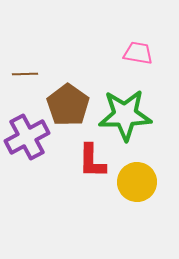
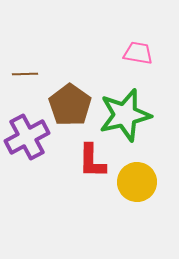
brown pentagon: moved 2 px right
green star: rotated 12 degrees counterclockwise
